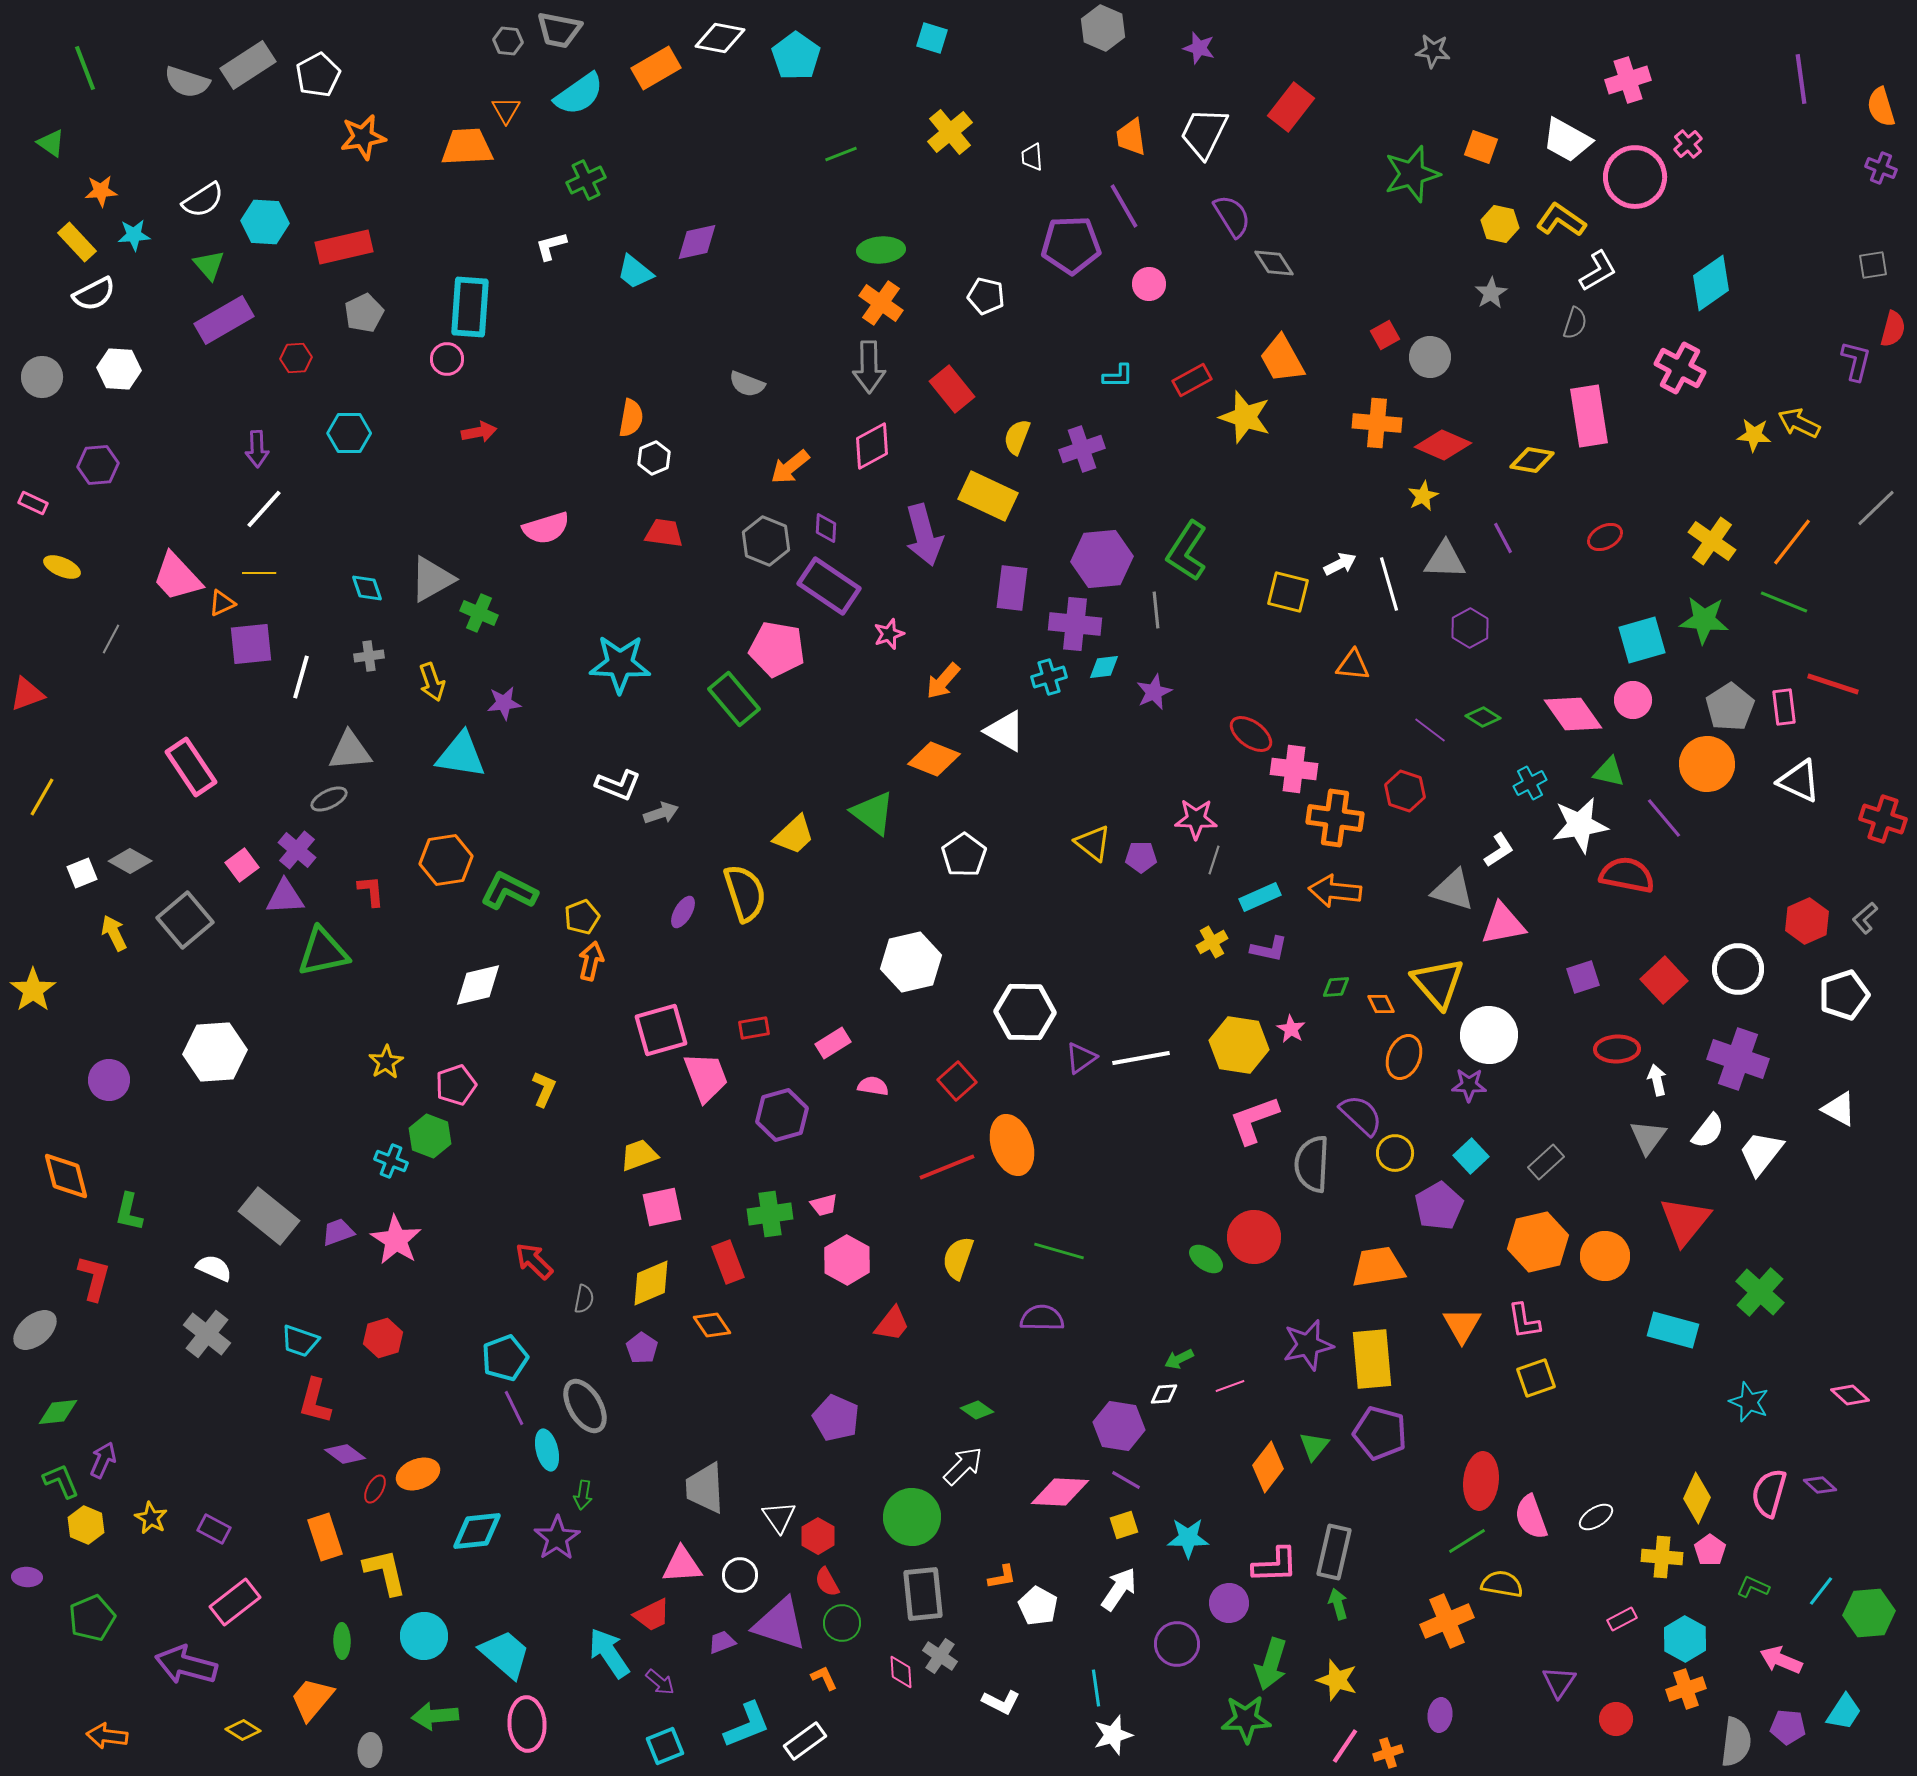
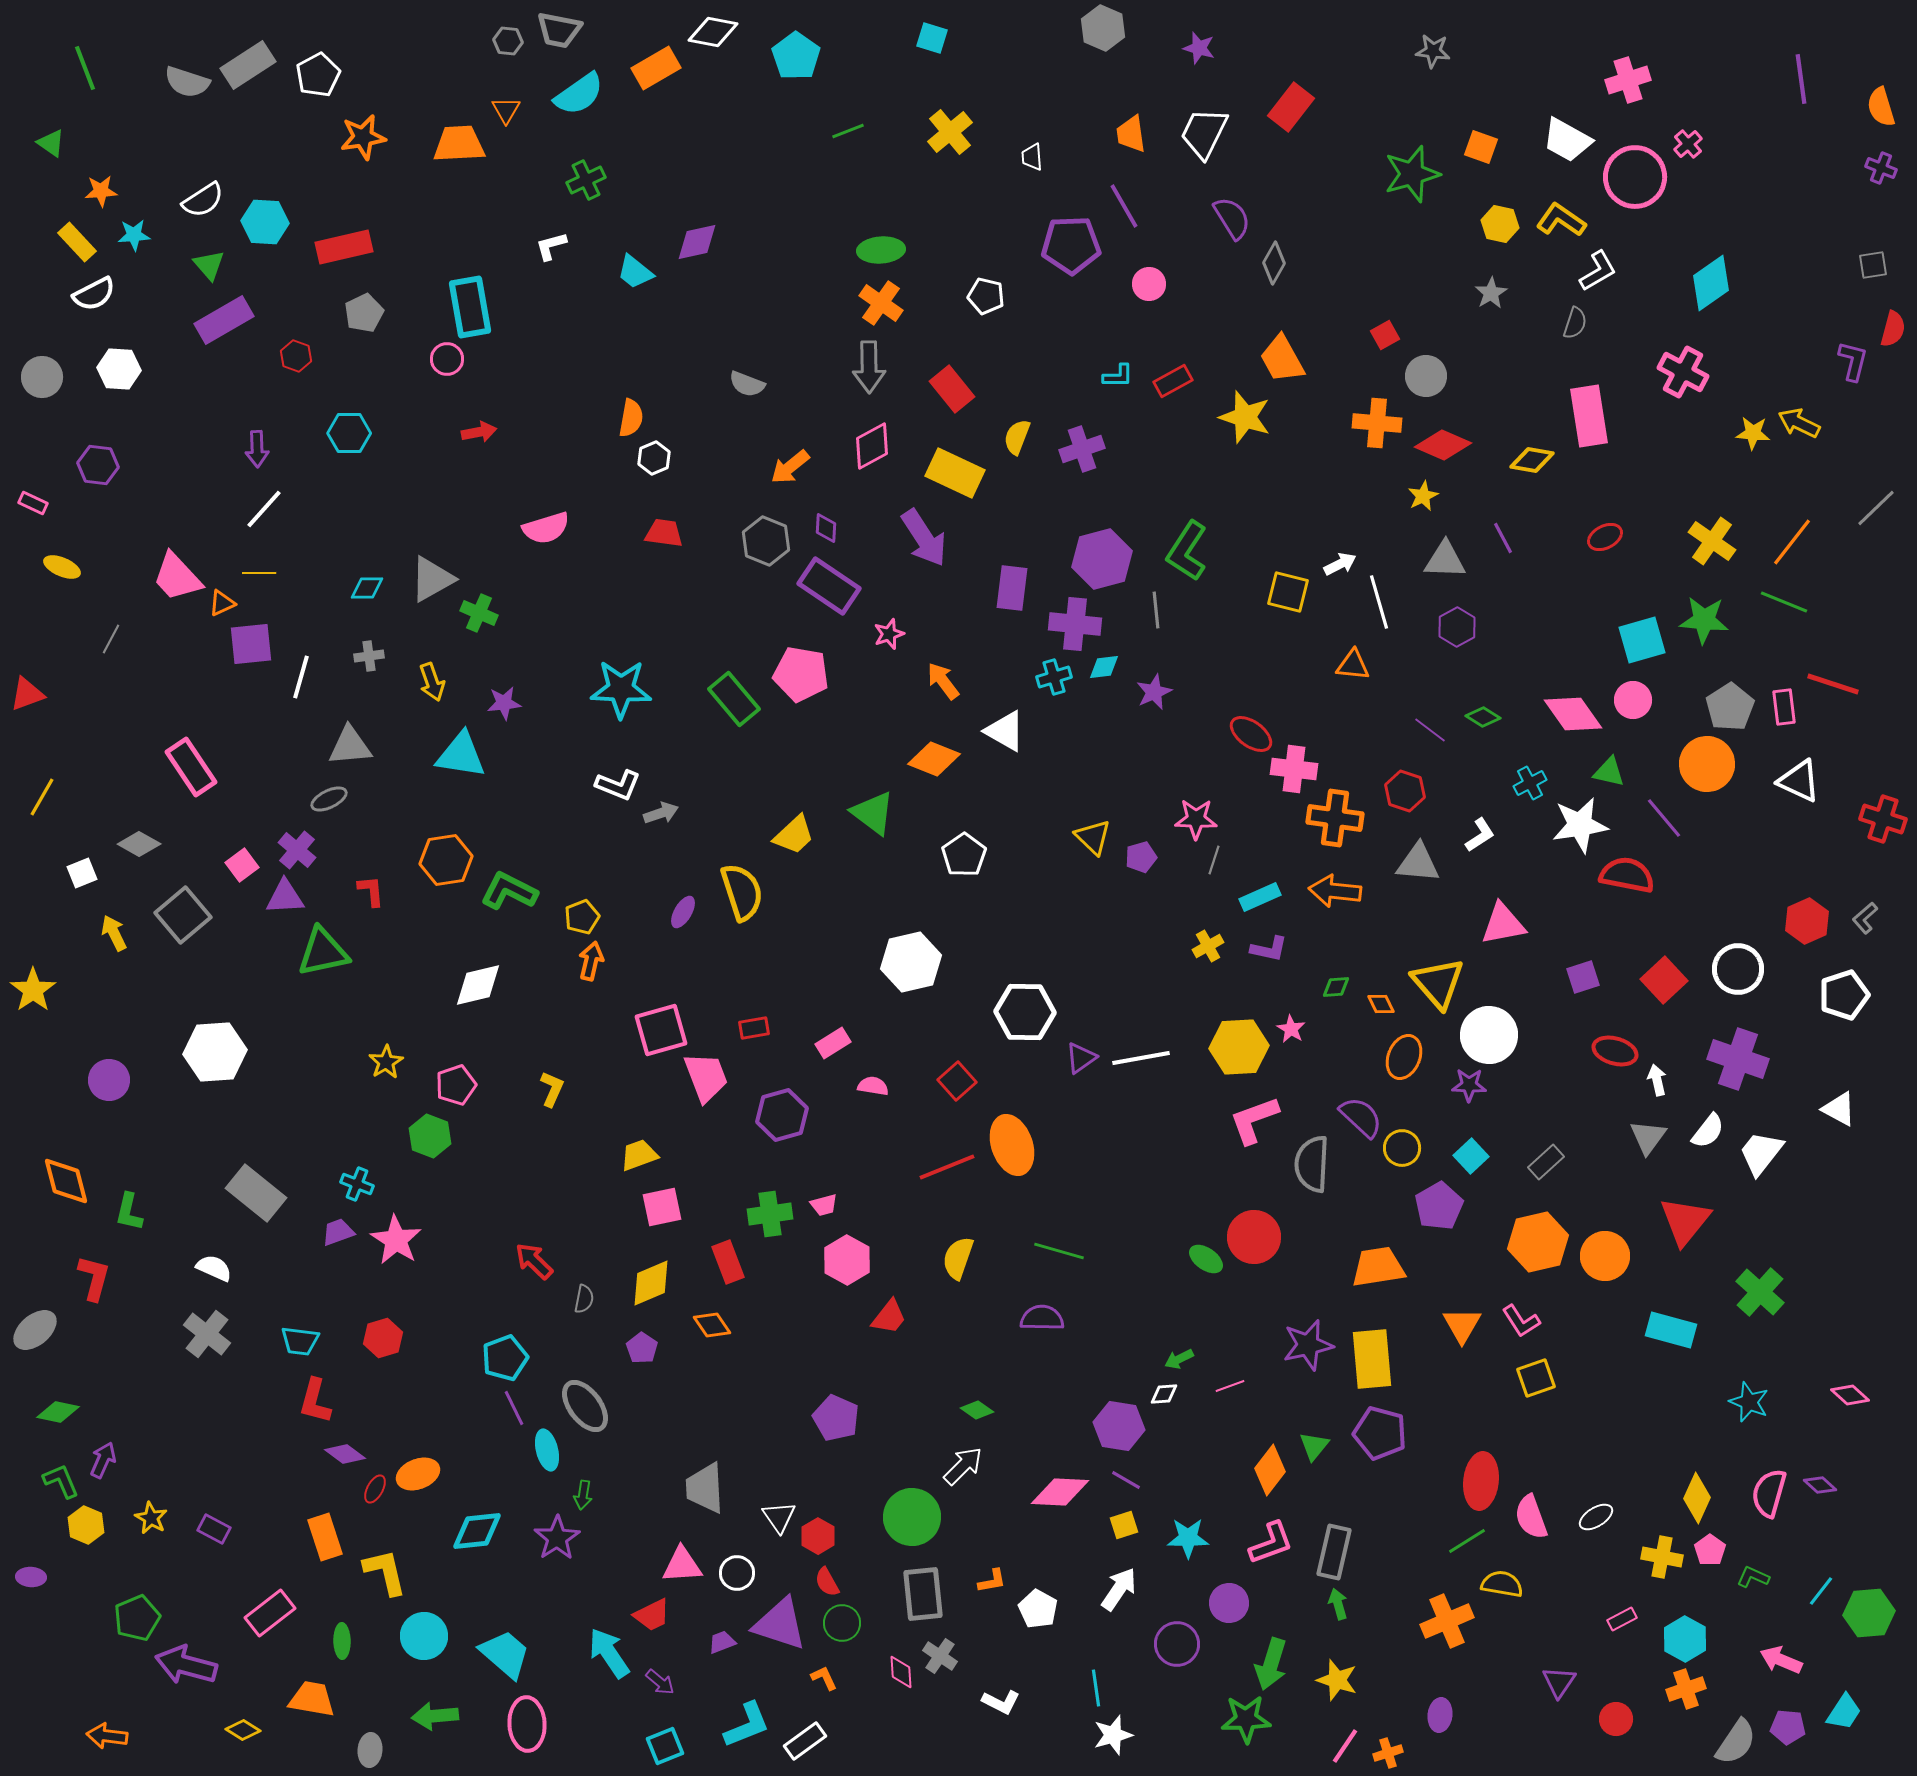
white diamond at (720, 38): moved 7 px left, 6 px up
orange trapezoid at (1131, 137): moved 3 px up
orange trapezoid at (467, 147): moved 8 px left, 3 px up
green line at (841, 154): moved 7 px right, 23 px up
purple semicircle at (1232, 216): moved 2 px down
gray diamond at (1274, 263): rotated 63 degrees clockwise
cyan rectangle at (470, 307): rotated 14 degrees counterclockwise
gray circle at (1430, 357): moved 4 px left, 19 px down
red hexagon at (296, 358): moved 2 px up; rotated 24 degrees clockwise
purple L-shape at (1856, 361): moved 3 px left
pink cross at (1680, 368): moved 3 px right, 4 px down
red rectangle at (1192, 380): moved 19 px left, 1 px down
yellow star at (1754, 435): moved 1 px left, 2 px up
purple hexagon at (98, 465): rotated 12 degrees clockwise
yellow rectangle at (988, 496): moved 33 px left, 23 px up
purple arrow at (924, 535): moved 3 px down; rotated 18 degrees counterclockwise
purple hexagon at (1102, 559): rotated 10 degrees counterclockwise
white line at (1389, 584): moved 10 px left, 18 px down
cyan diamond at (367, 588): rotated 72 degrees counterclockwise
purple hexagon at (1470, 628): moved 13 px left, 1 px up
pink pentagon at (777, 649): moved 24 px right, 25 px down
cyan star at (620, 664): moved 1 px right, 25 px down
cyan cross at (1049, 677): moved 5 px right
orange arrow at (943, 681): rotated 102 degrees clockwise
gray triangle at (350, 751): moved 5 px up
yellow triangle at (1093, 843): moved 6 px up; rotated 6 degrees clockwise
white L-shape at (1499, 850): moved 19 px left, 15 px up
purple pentagon at (1141, 857): rotated 16 degrees counterclockwise
gray diamond at (130, 861): moved 9 px right, 17 px up
gray triangle at (1453, 890): moved 35 px left, 27 px up; rotated 12 degrees counterclockwise
yellow semicircle at (745, 893): moved 3 px left, 1 px up
gray square at (185, 920): moved 2 px left, 5 px up
yellow cross at (1212, 942): moved 4 px left, 4 px down
yellow hexagon at (1239, 1045): moved 2 px down; rotated 12 degrees counterclockwise
red ellipse at (1617, 1049): moved 2 px left, 2 px down; rotated 18 degrees clockwise
yellow L-shape at (544, 1089): moved 8 px right
purple semicircle at (1361, 1115): moved 2 px down
yellow circle at (1395, 1153): moved 7 px right, 5 px up
cyan cross at (391, 1161): moved 34 px left, 23 px down
orange diamond at (66, 1176): moved 5 px down
gray rectangle at (269, 1216): moved 13 px left, 23 px up
pink L-shape at (1524, 1321): moved 3 px left; rotated 24 degrees counterclockwise
red trapezoid at (892, 1324): moved 3 px left, 7 px up
cyan rectangle at (1673, 1330): moved 2 px left
cyan trapezoid at (300, 1341): rotated 12 degrees counterclockwise
gray ellipse at (585, 1406): rotated 6 degrees counterclockwise
green diamond at (58, 1412): rotated 18 degrees clockwise
orange diamond at (1268, 1467): moved 2 px right, 3 px down
yellow cross at (1662, 1557): rotated 6 degrees clockwise
pink L-shape at (1275, 1565): moved 4 px left, 22 px up; rotated 18 degrees counterclockwise
white circle at (740, 1575): moved 3 px left, 2 px up
purple ellipse at (27, 1577): moved 4 px right
orange L-shape at (1002, 1577): moved 10 px left, 4 px down
green L-shape at (1753, 1587): moved 10 px up
pink rectangle at (235, 1602): moved 35 px right, 11 px down
white pentagon at (1038, 1606): moved 3 px down
green pentagon at (92, 1618): moved 45 px right
orange trapezoid at (312, 1699): rotated 60 degrees clockwise
gray semicircle at (1736, 1742): rotated 27 degrees clockwise
